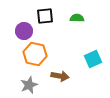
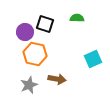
black square: moved 8 px down; rotated 24 degrees clockwise
purple circle: moved 1 px right, 1 px down
brown arrow: moved 3 px left, 3 px down
